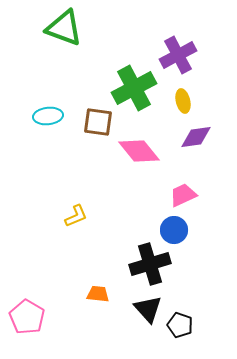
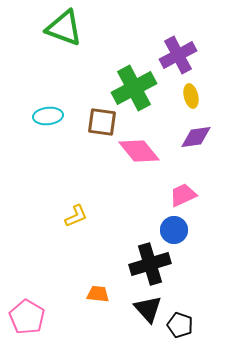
yellow ellipse: moved 8 px right, 5 px up
brown square: moved 4 px right
